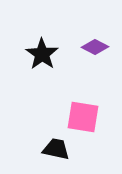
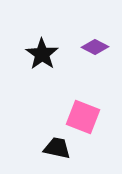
pink square: rotated 12 degrees clockwise
black trapezoid: moved 1 px right, 1 px up
